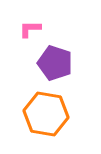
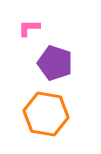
pink L-shape: moved 1 px left, 1 px up
